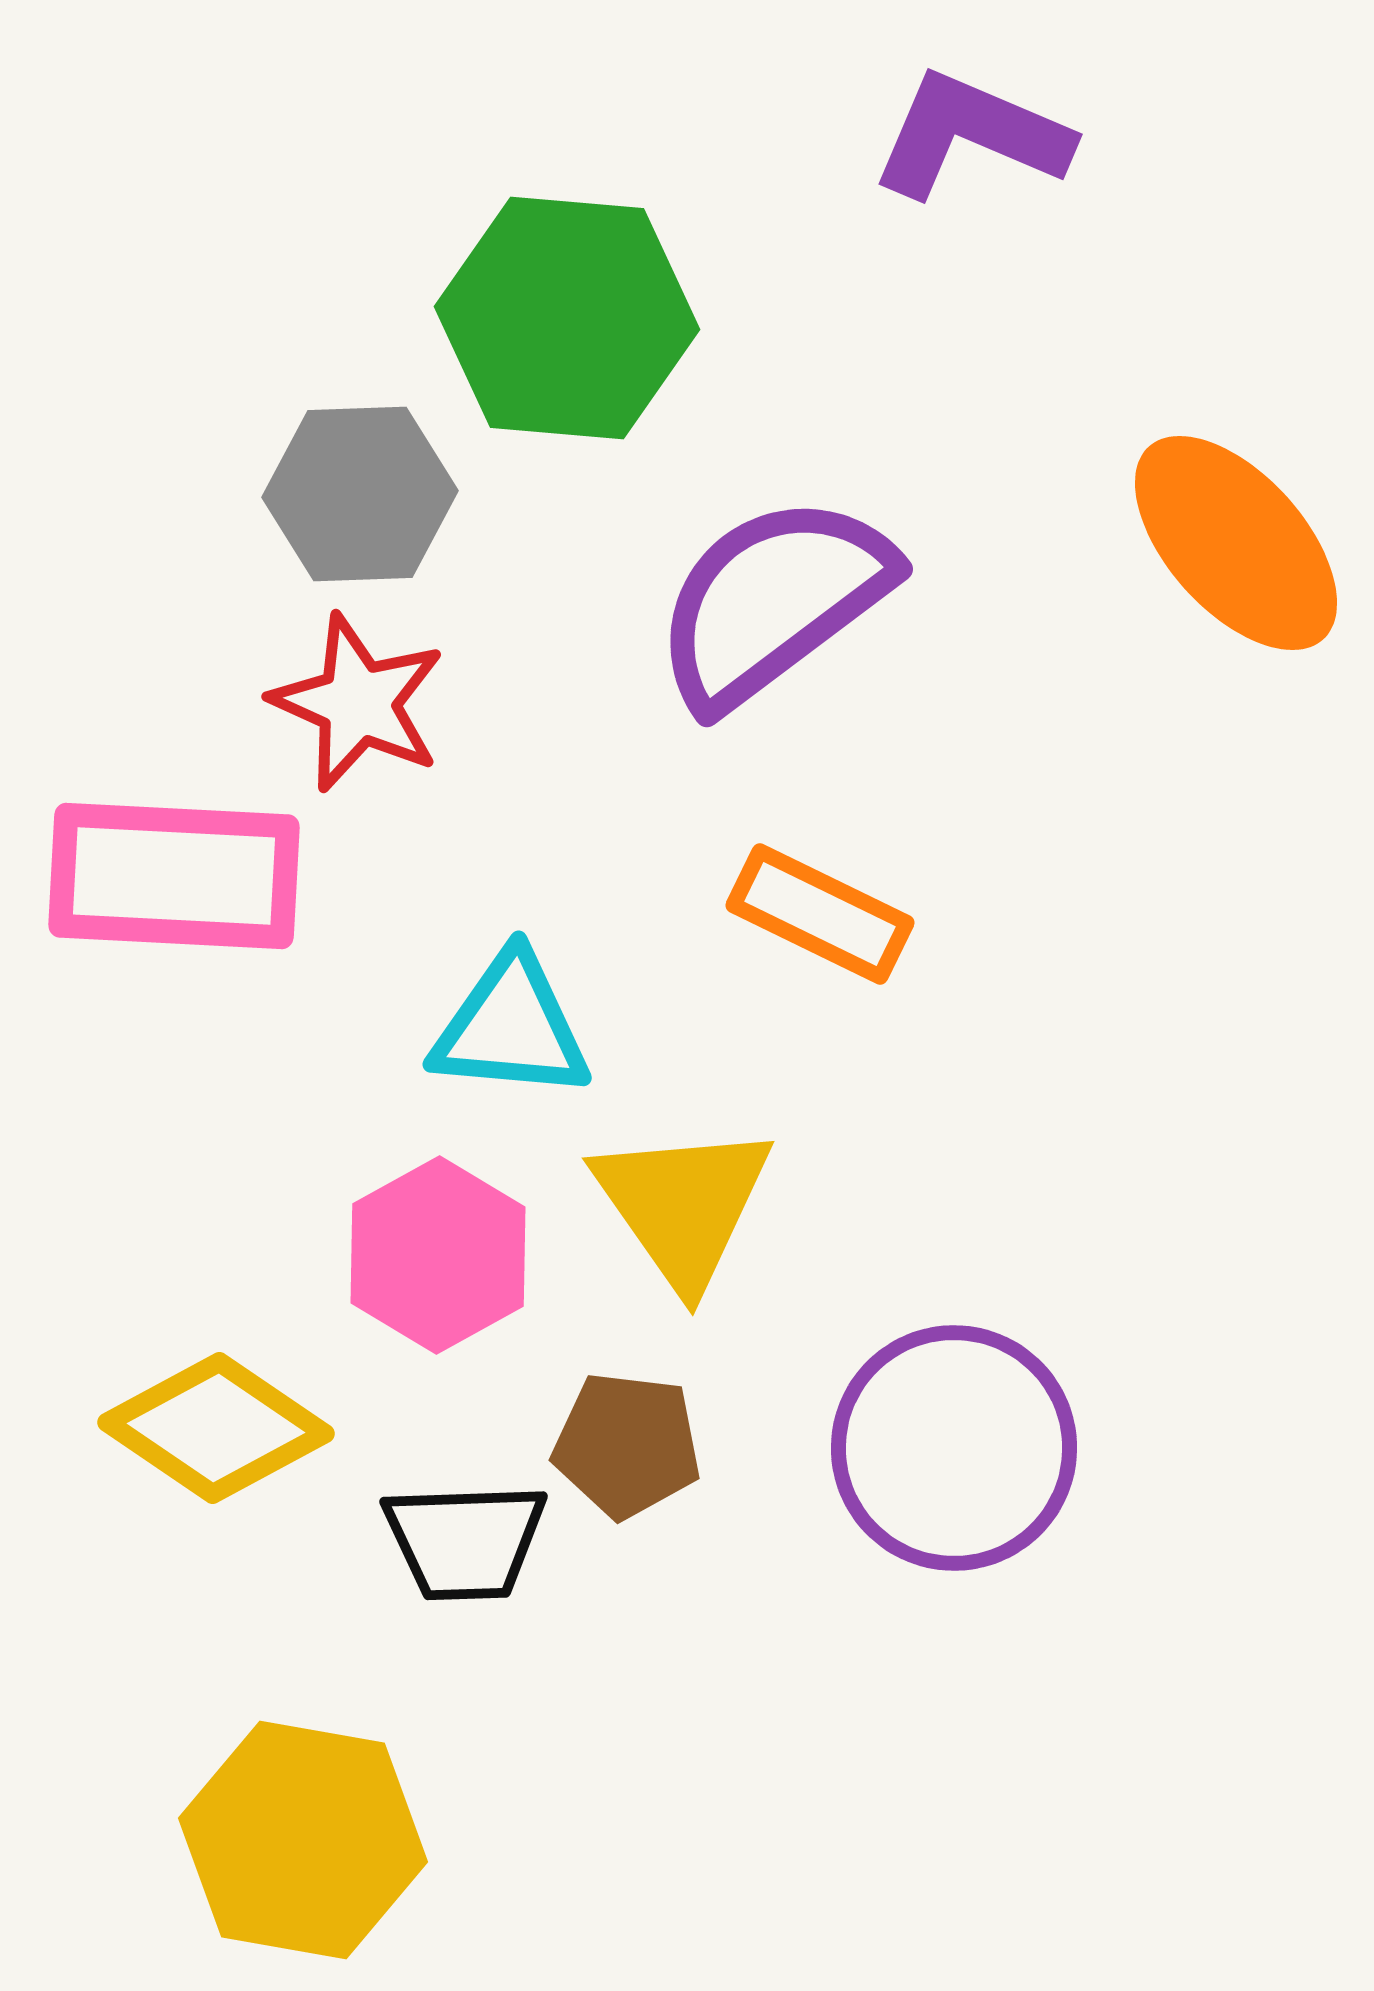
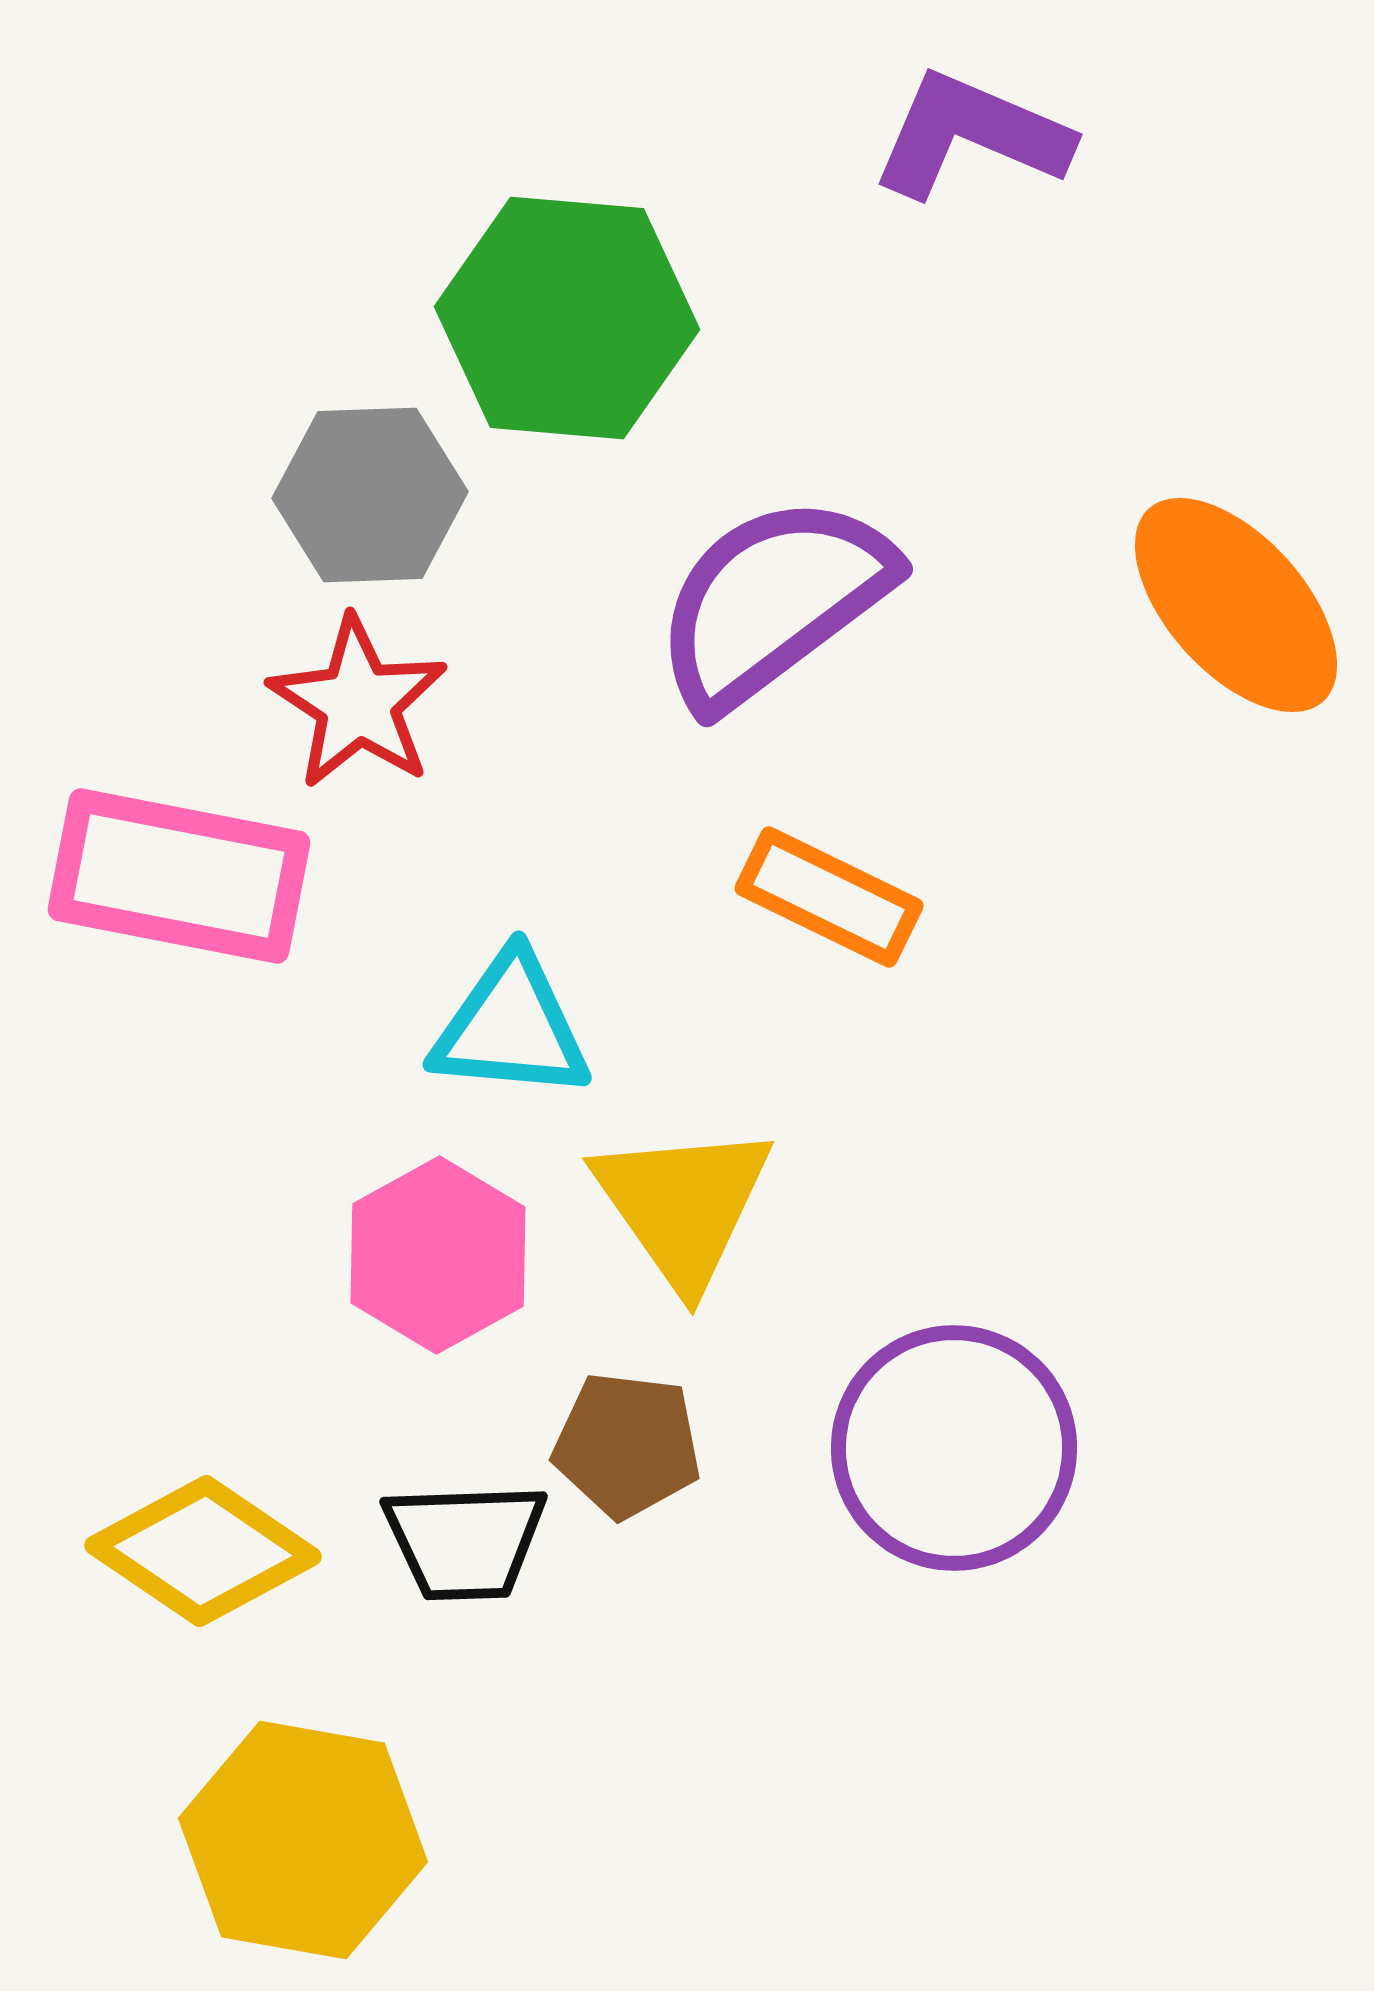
gray hexagon: moved 10 px right, 1 px down
orange ellipse: moved 62 px down
red star: rotated 9 degrees clockwise
pink rectangle: moved 5 px right; rotated 8 degrees clockwise
orange rectangle: moved 9 px right, 17 px up
yellow diamond: moved 13 px left, 123 px down
